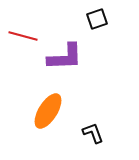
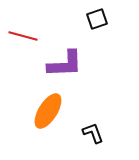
purple L-shape: moved 7 px down
